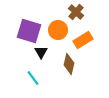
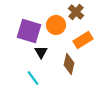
orange circle: moved 2 px left, 5 px up
